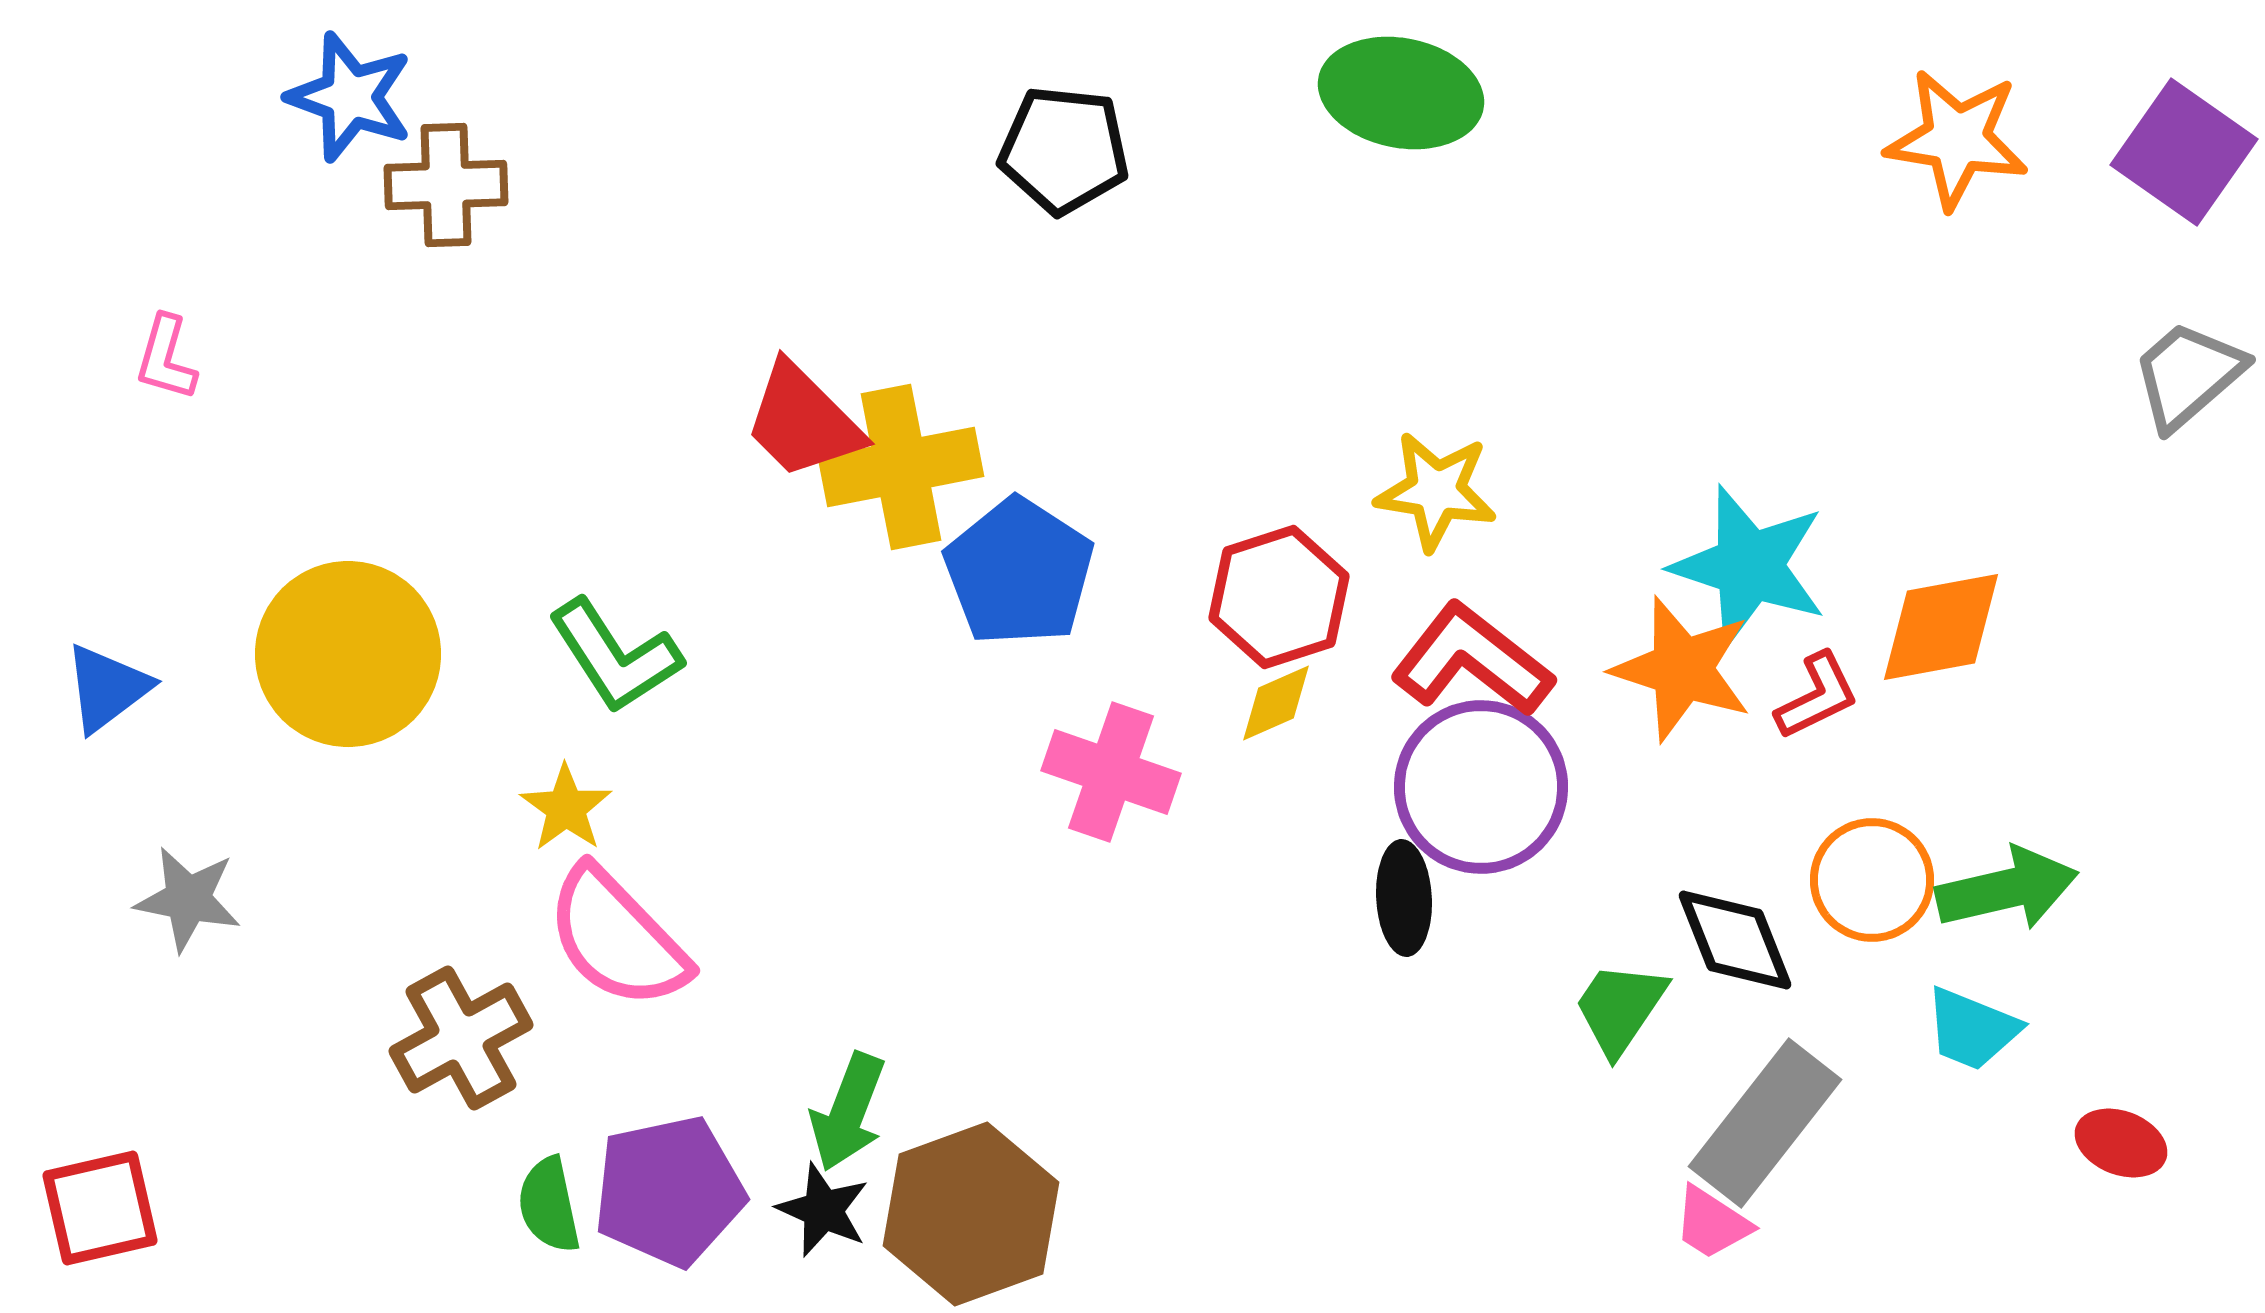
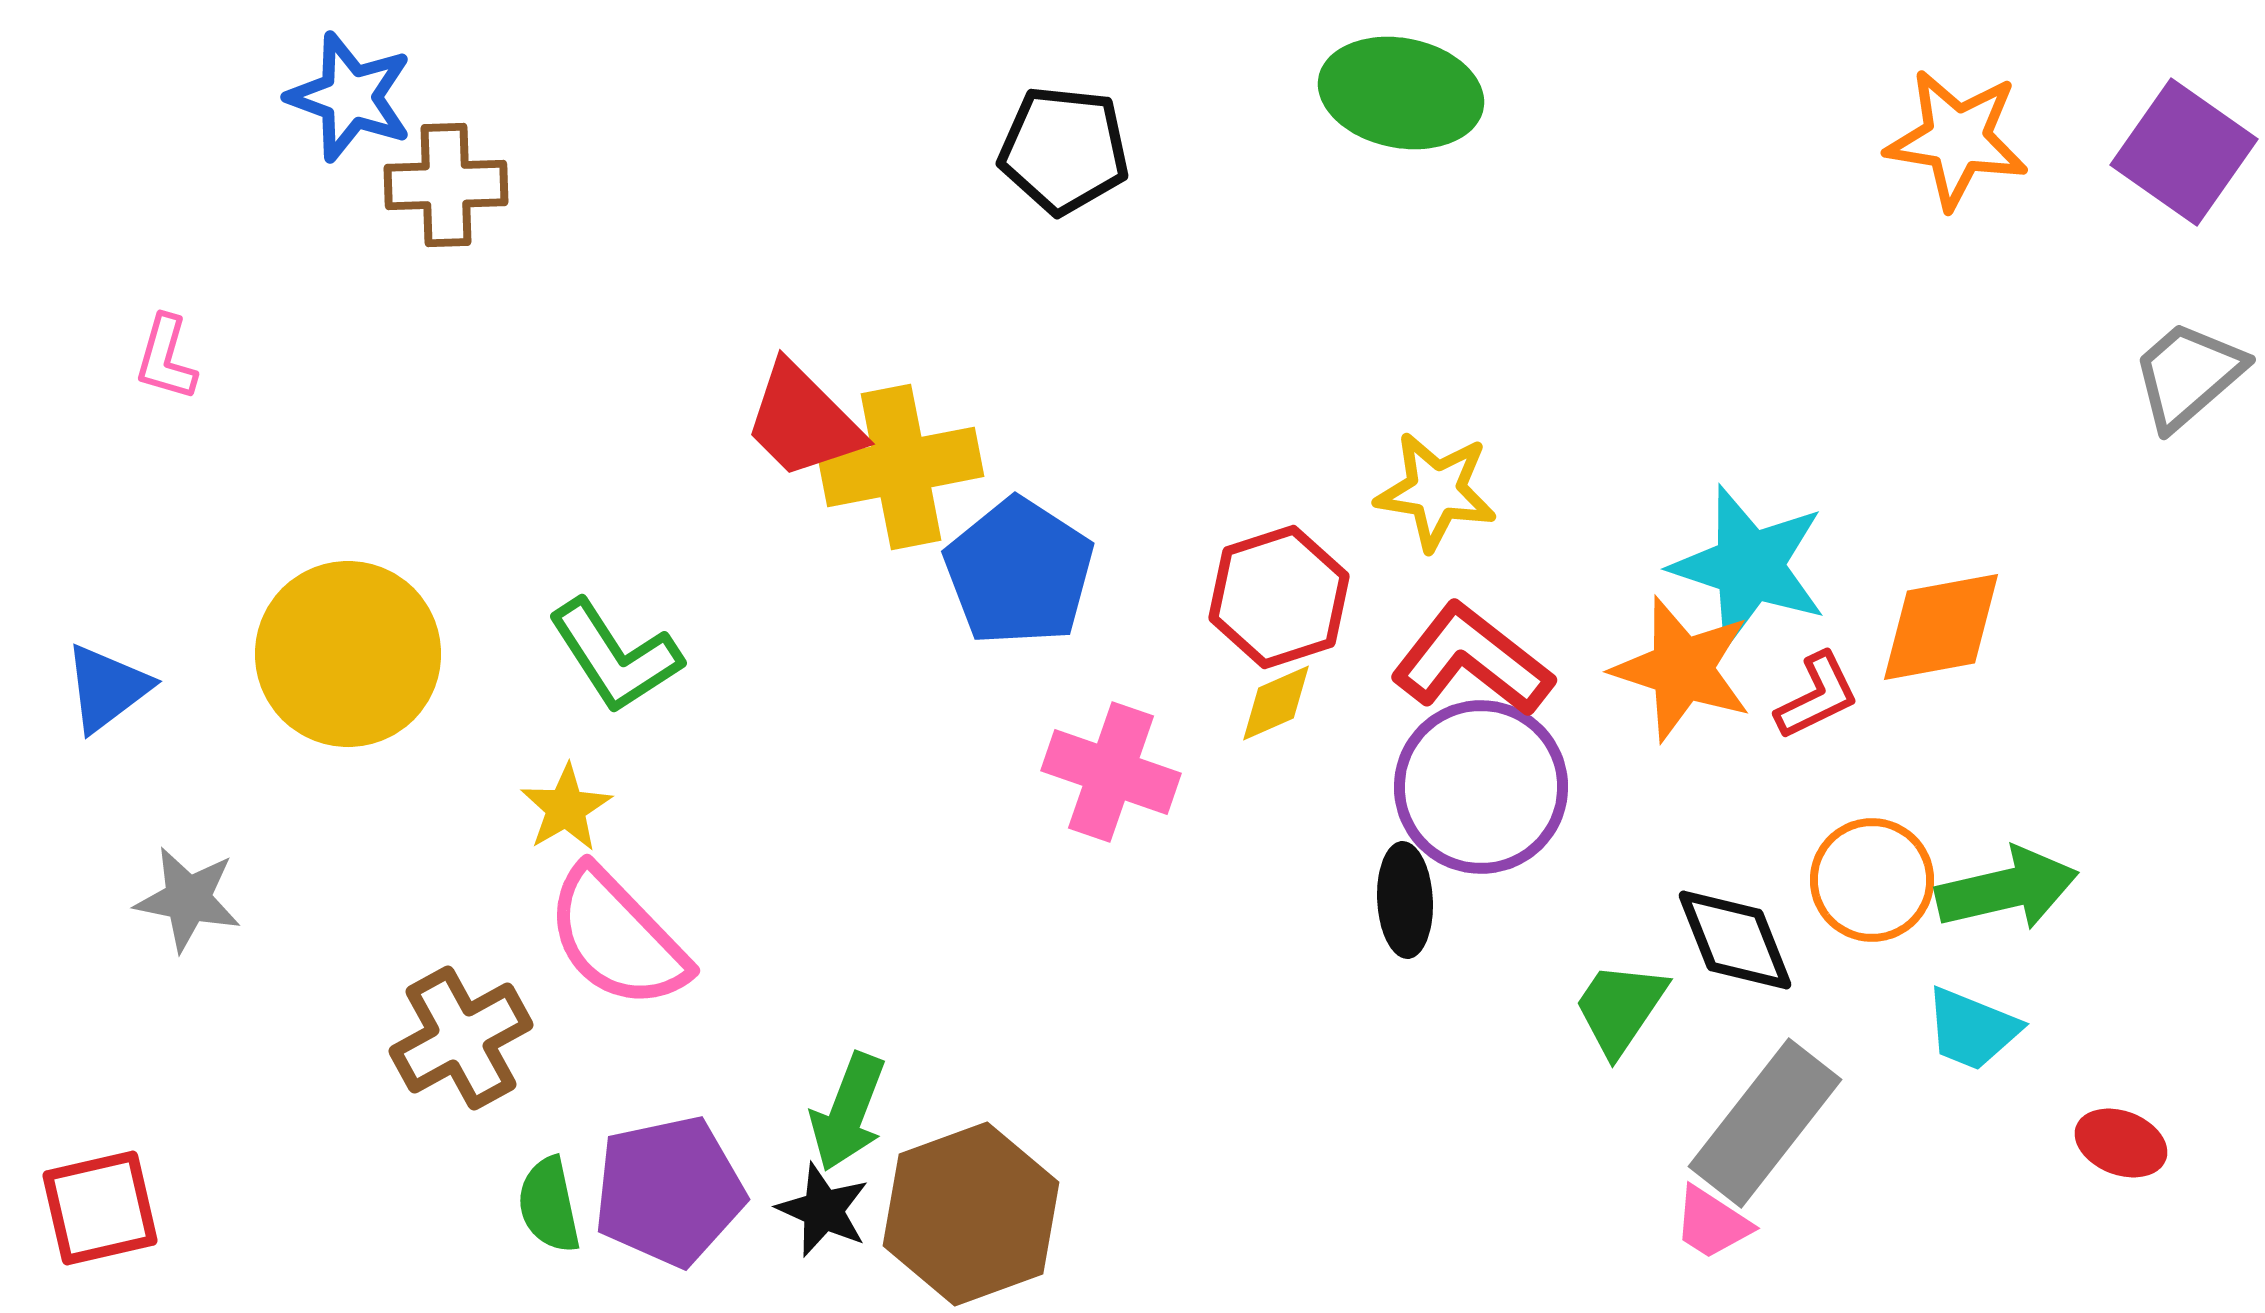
yellow star at (566, 808): rotated 6 degrees clockwise
black ellipse at (1404, 898): moved 1 px right, 2 px down
